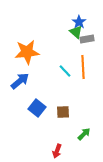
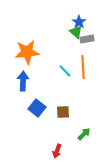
blue arrow: moved 3 px right; rotated 48 degrees counterclockwise
